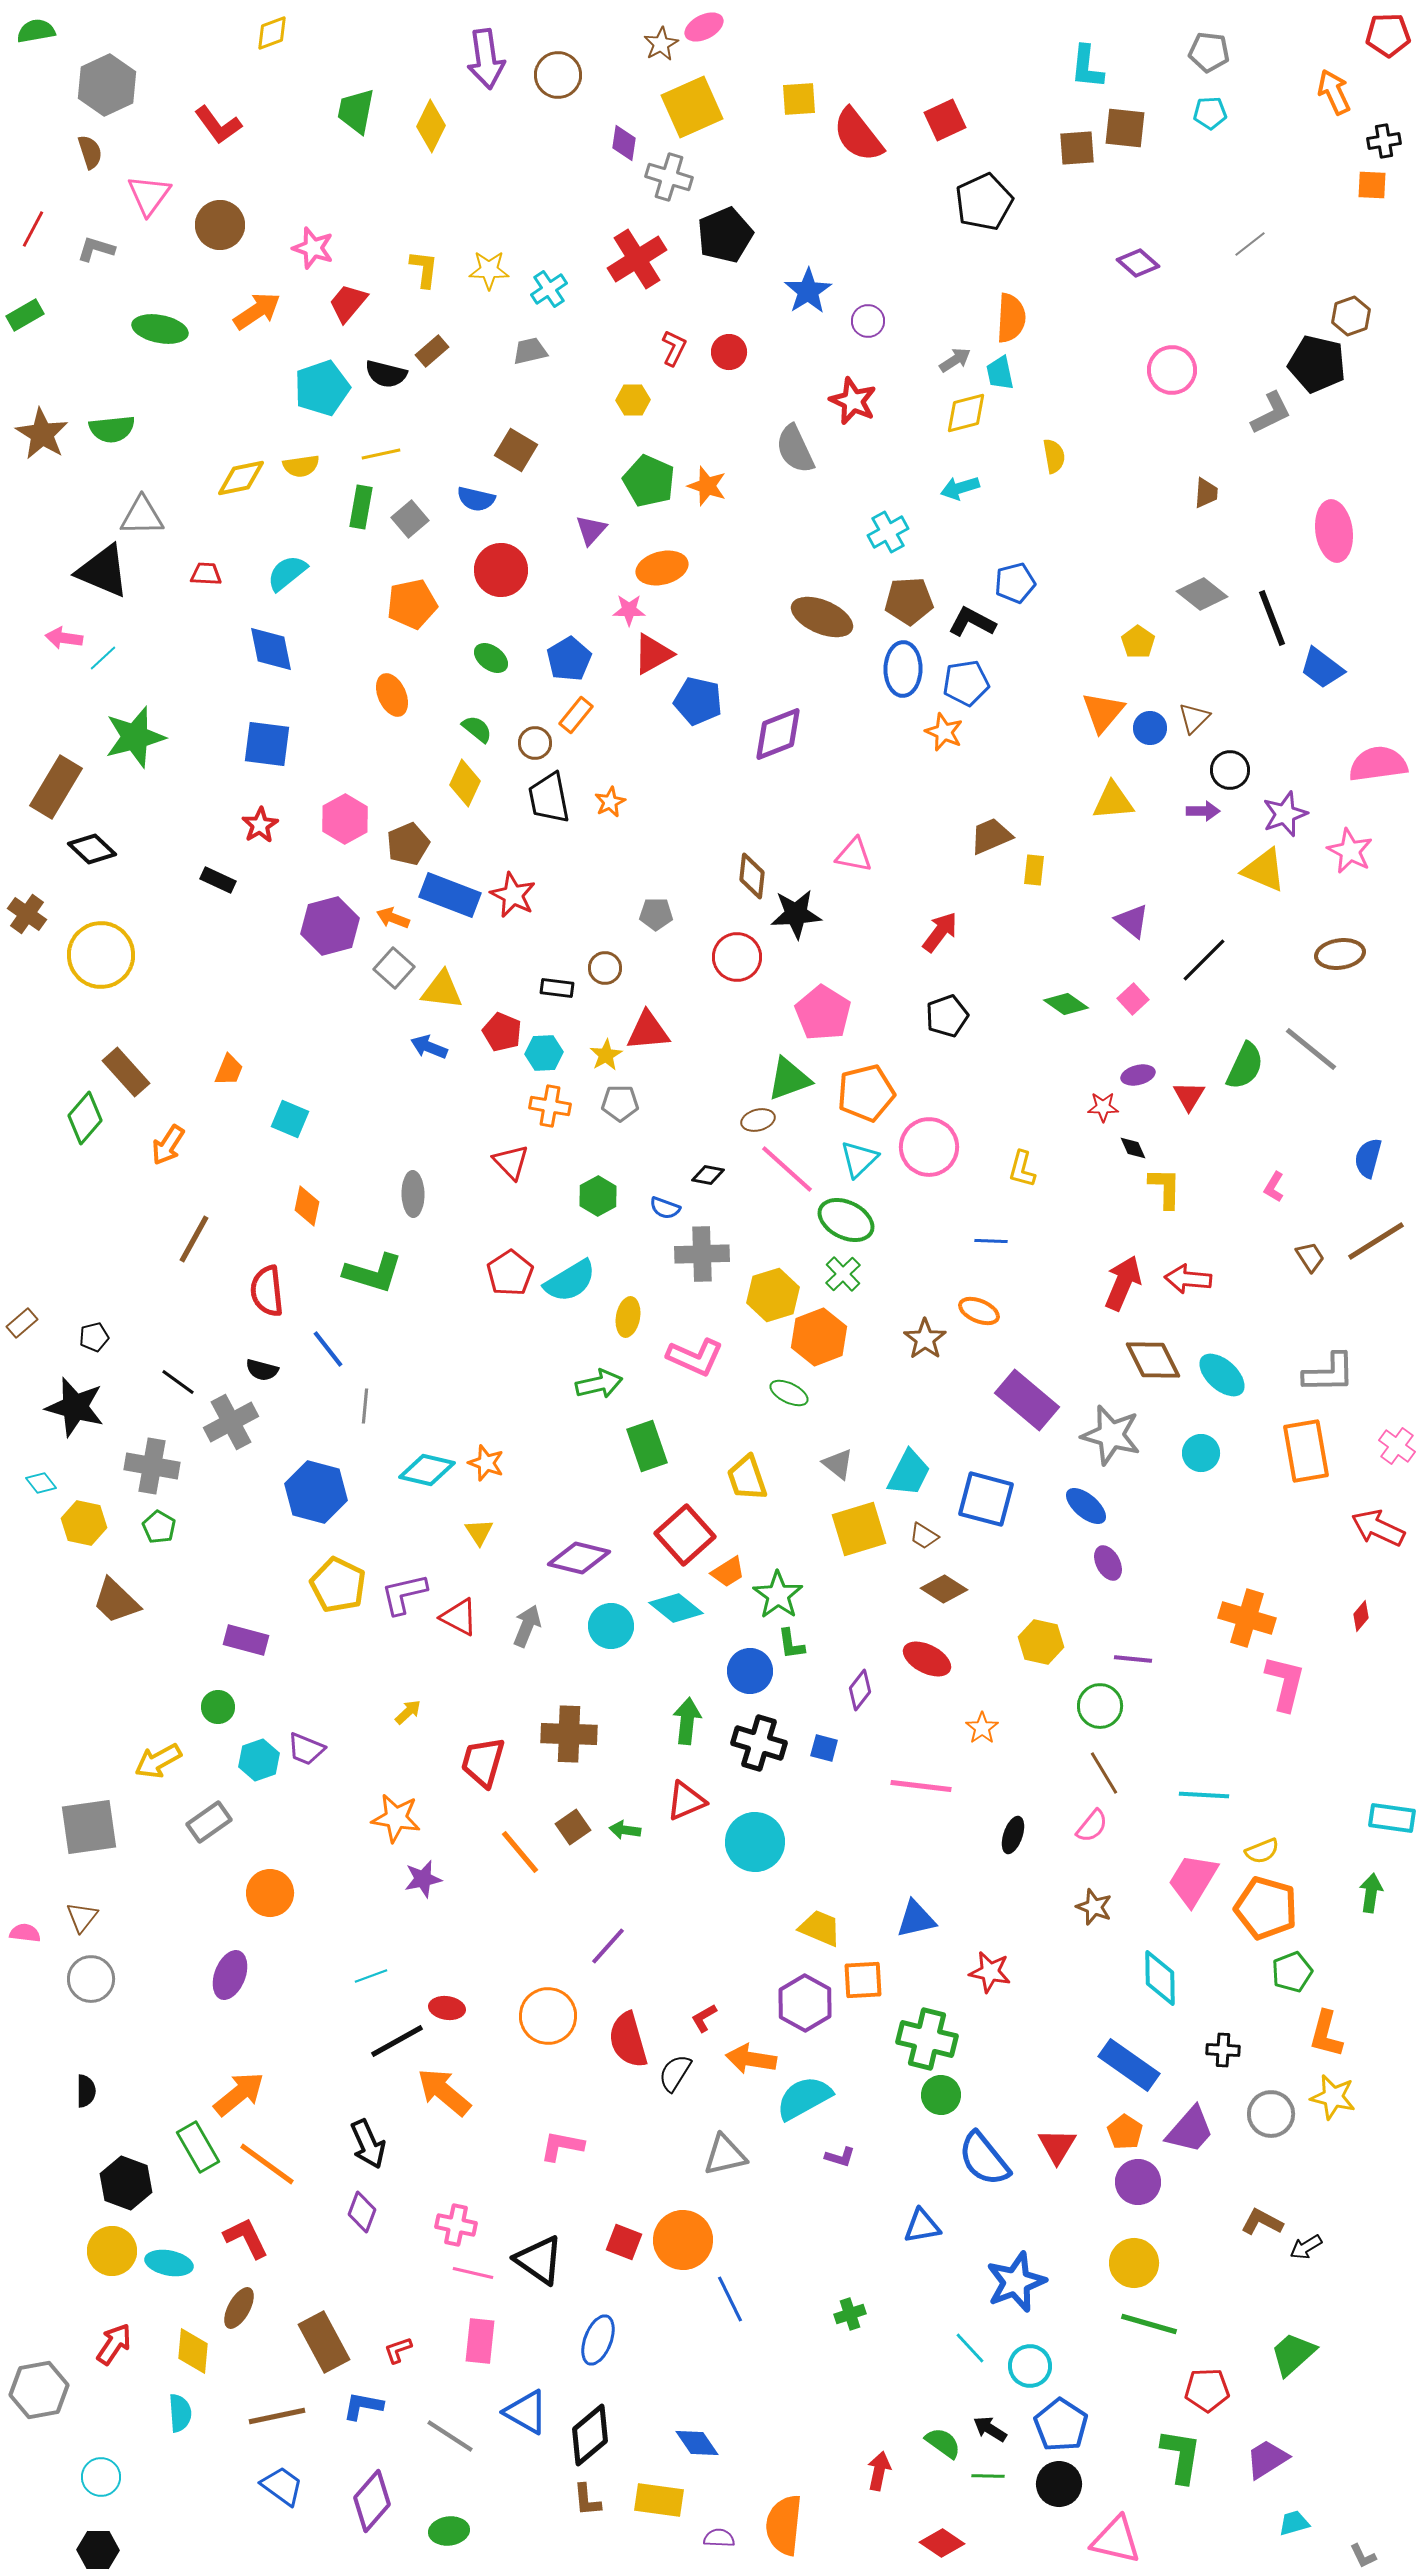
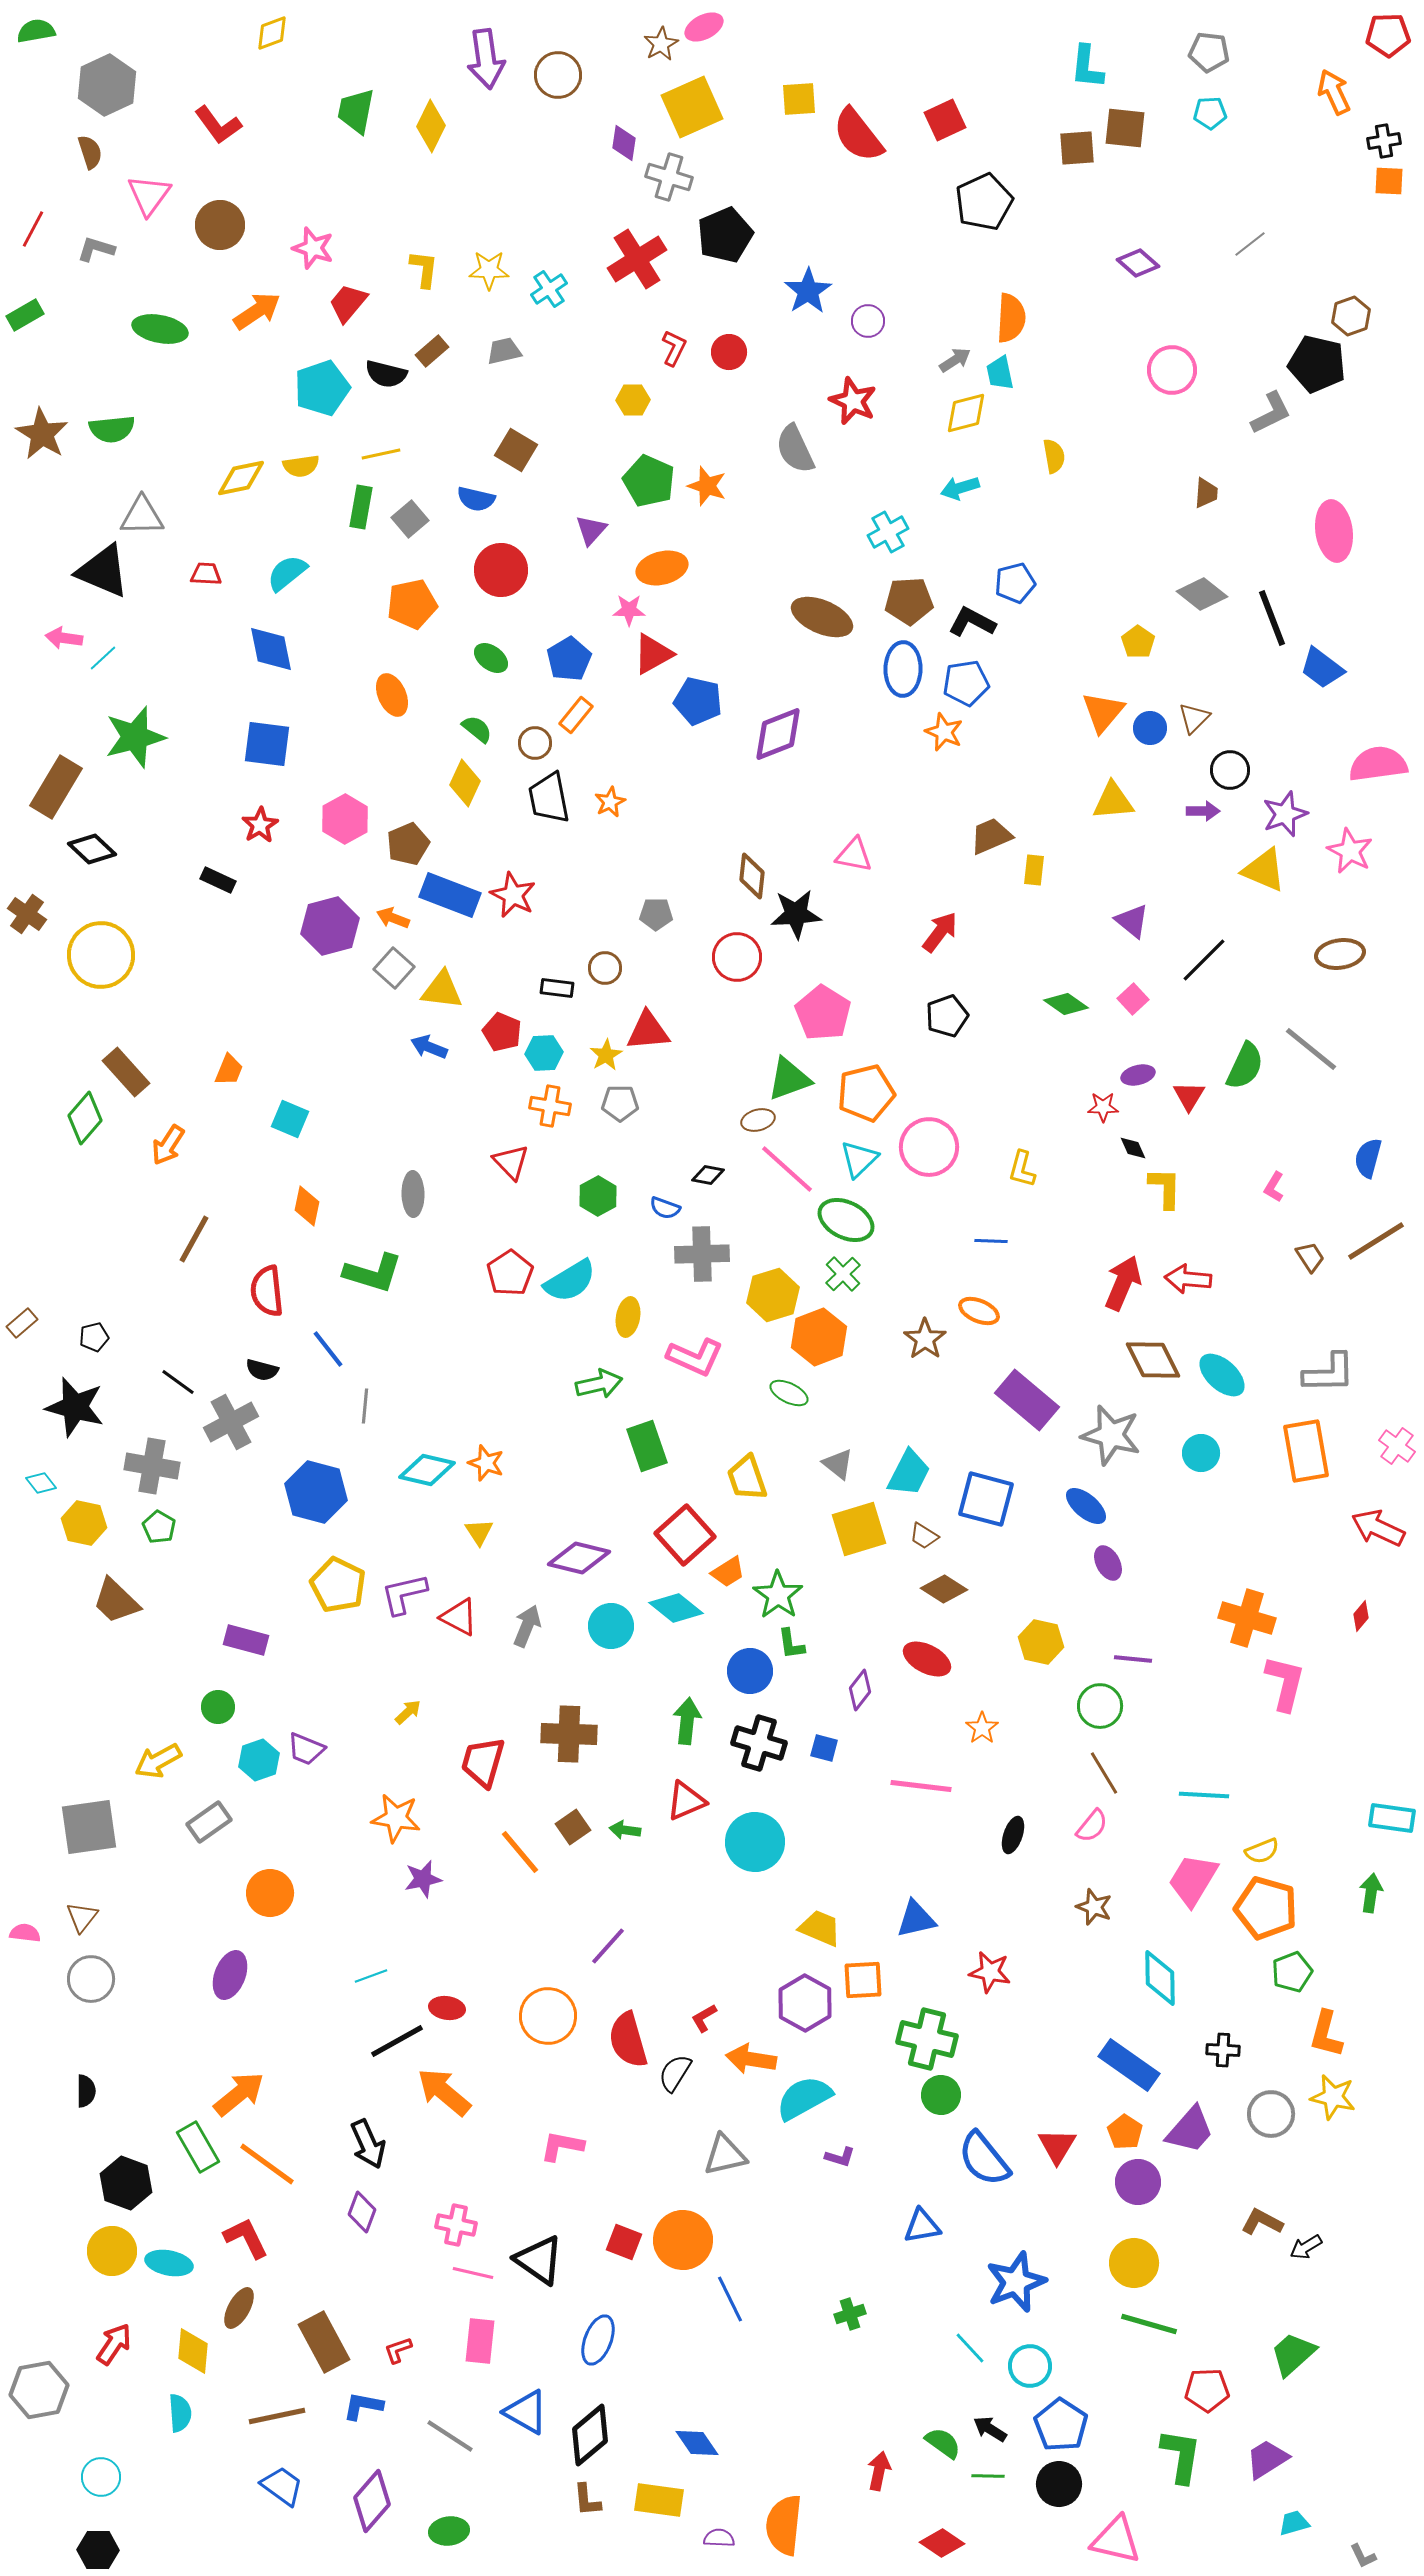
orange square at (1372, 185): moved 17 px right, 4 px up
gray trapezoid at (530, 351): moved 26 px left
